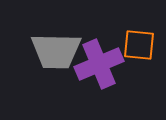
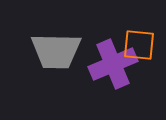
purple cross: moved 14 px right
